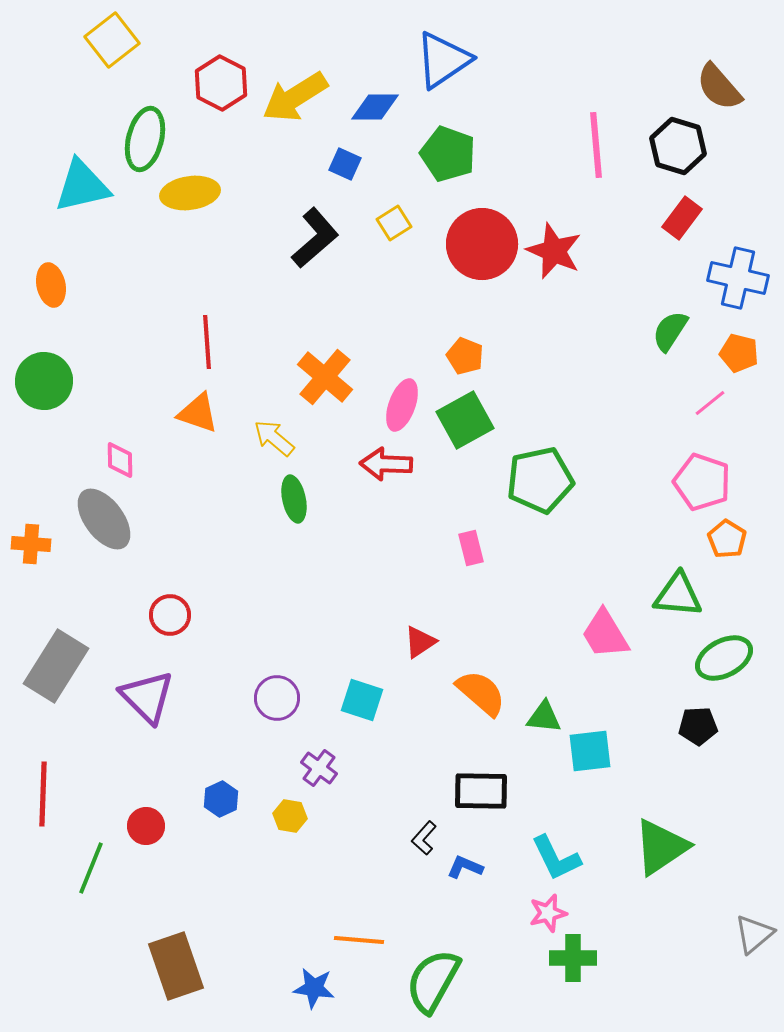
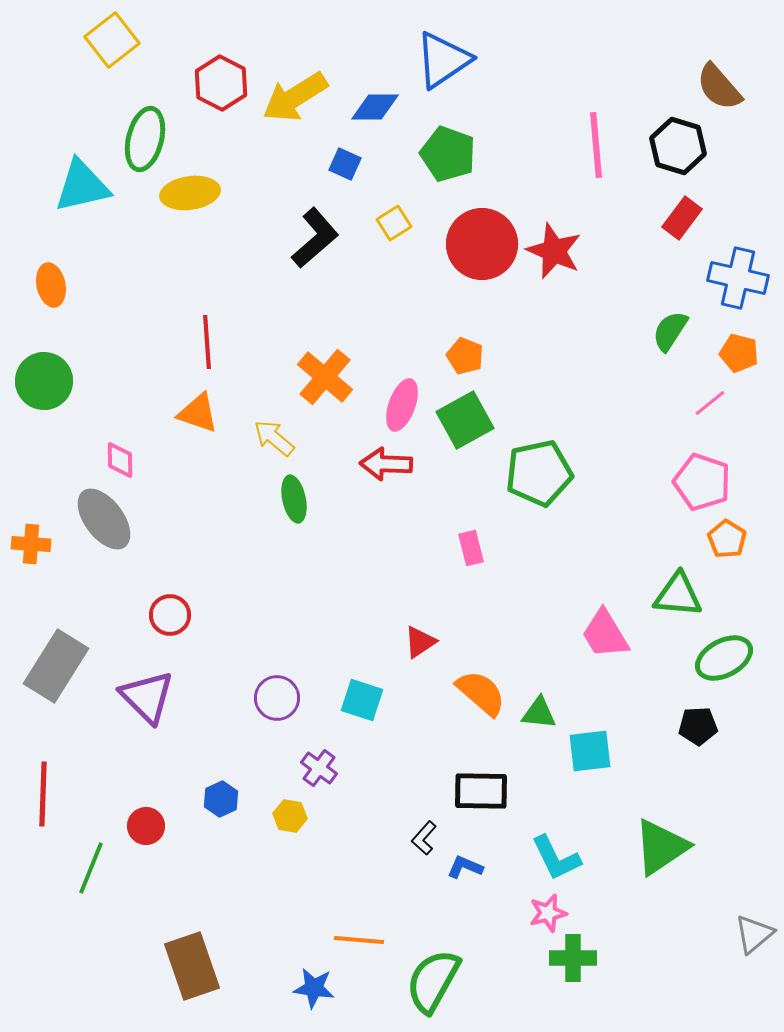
green pentagon at (540, 480): moved 1 px left, 7 px up
green triangle at (544, 717): moved 5 px left, 4 px up
brown rectangle at (176, 966): moved 16 px right
